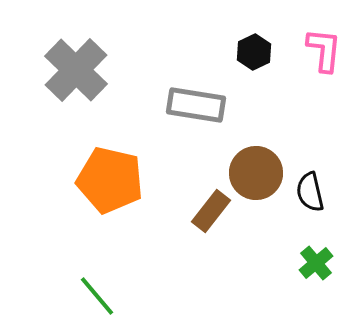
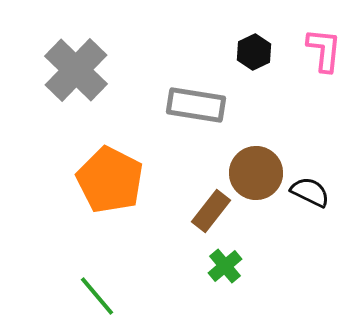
orange pentagon: rotated 14 degrees clockwise
black semicircle: rotated 129 degrees clockwise
green cross: moved 91 px left, 3 px down
